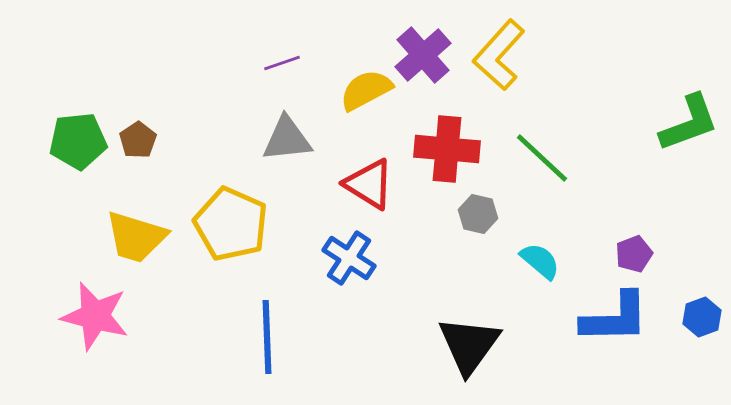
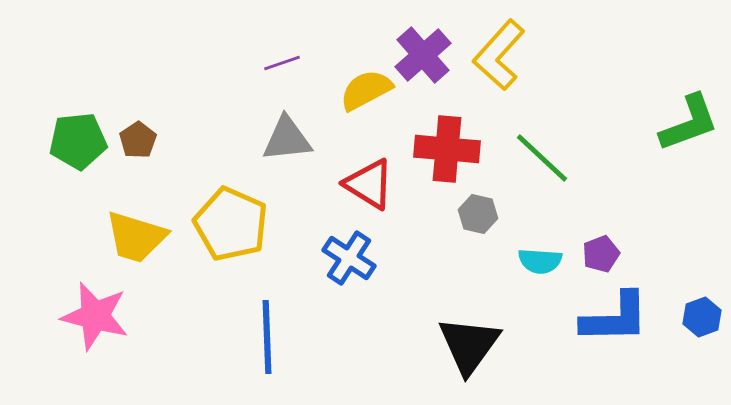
purple pentagon: moved 33 px left
cyan semicircle: rotated 144 degrees clockwise
